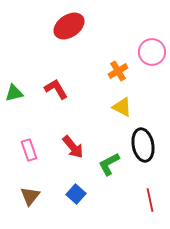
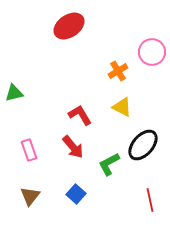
red L-shape: moved 24 px right, 26 px down
black ellipse: rotated 52 degrees clockwise
